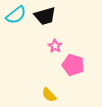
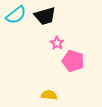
pink star: moved 2 px right, 3 px up
pink pentagon: moved 4 px up
yellow semicircle: rotated 140 degrees clockwise
